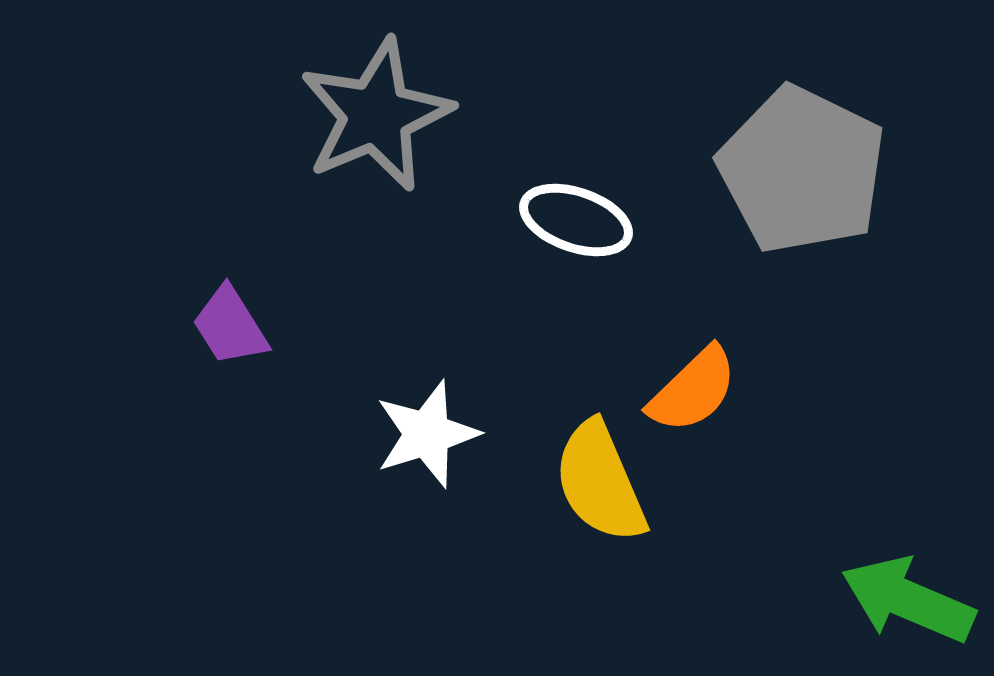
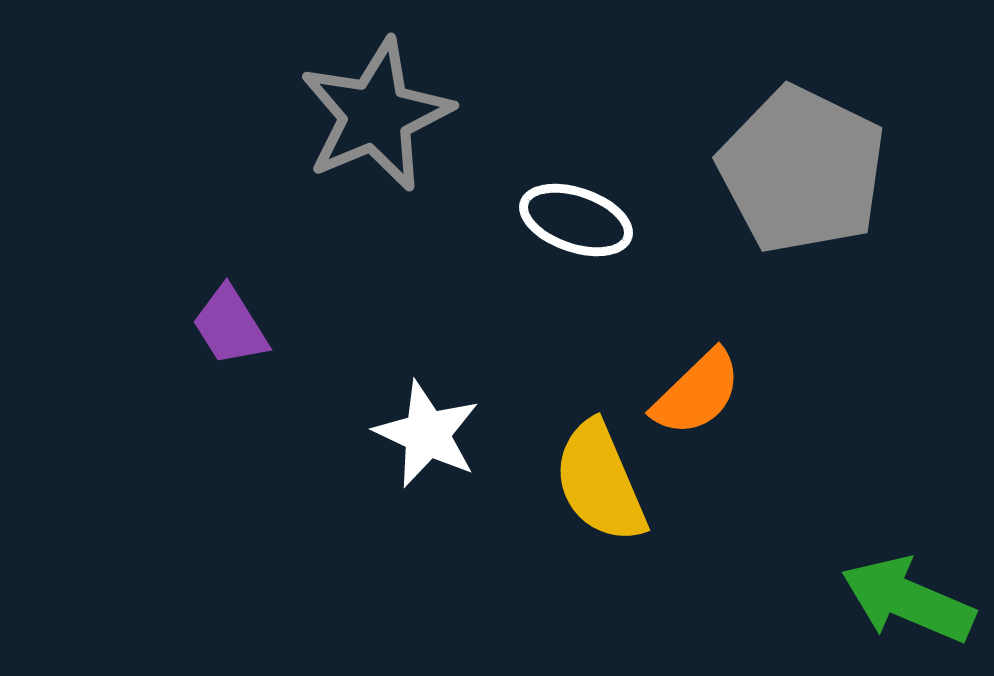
orange semicircle: moved 4 px right, 3 px down
white star: rotated 30 degrees counterclockwise
